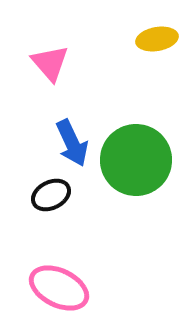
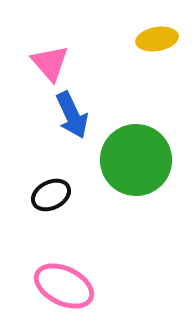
blue arrow: moved 28 px up
pink ellipse: moved 5 px right, 2 px up
